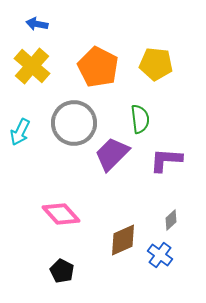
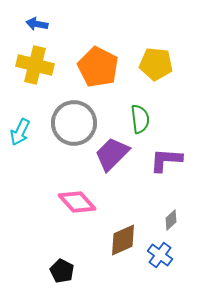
yellow cross: moved 3 px right, 1 px up; rotated 27 degrees counterclockwise
pink diamond: moved 16 px right, 12 px up
